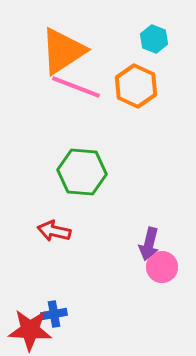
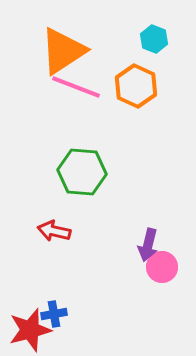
purple arrow: moved 1 px left, 1 px down
red star: rotated 18 degrees counterclockwise
